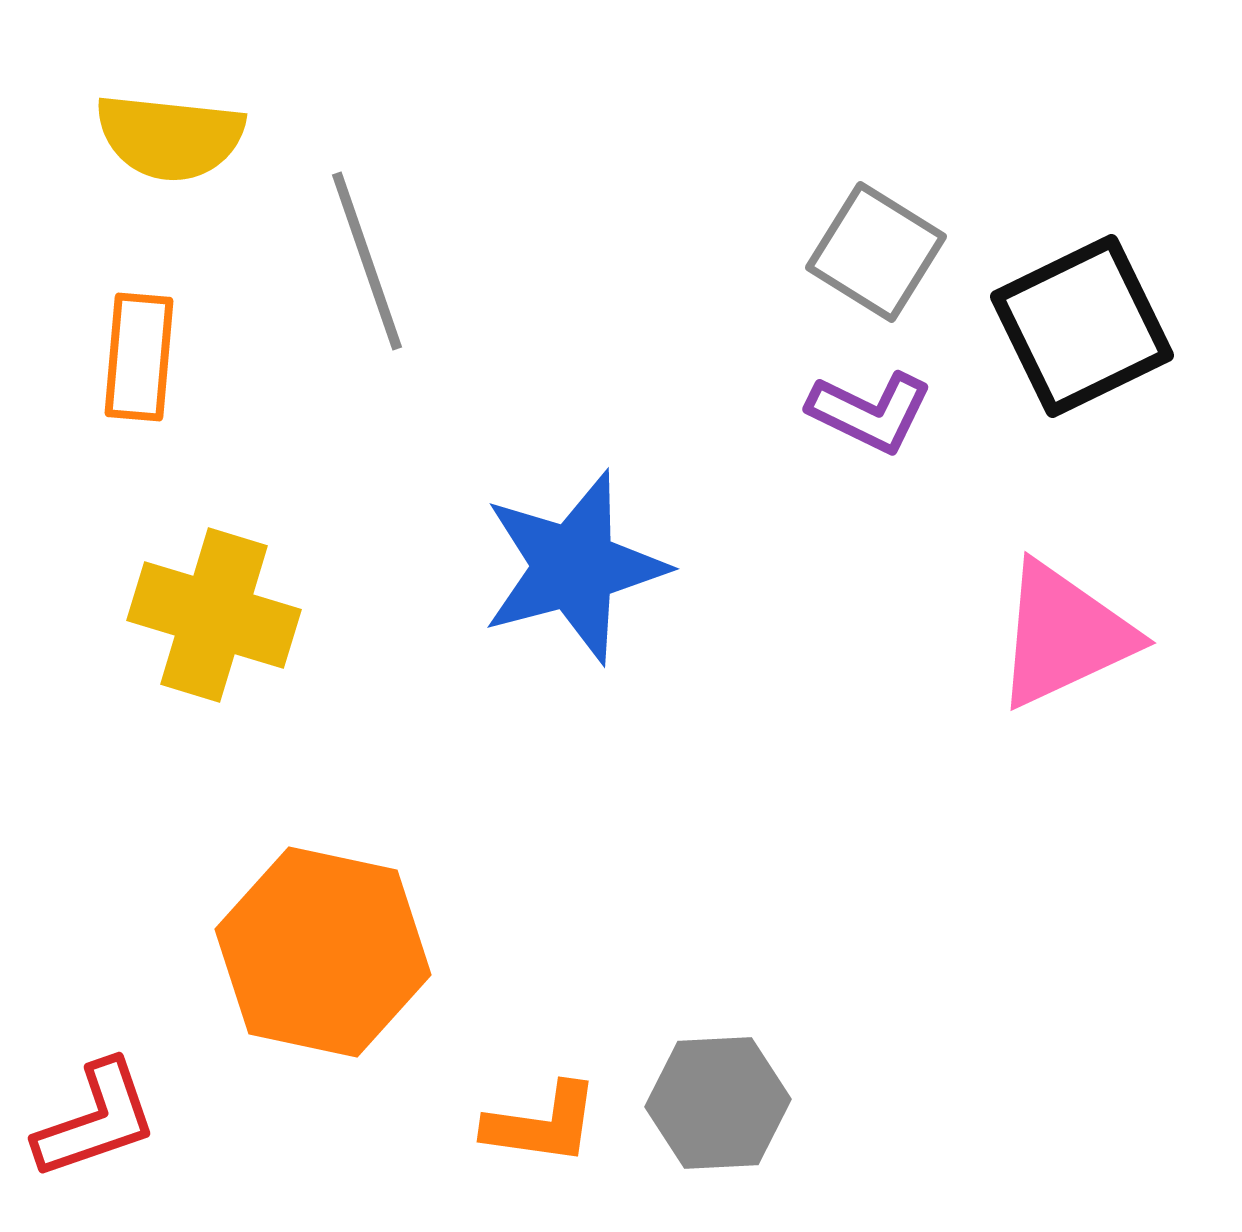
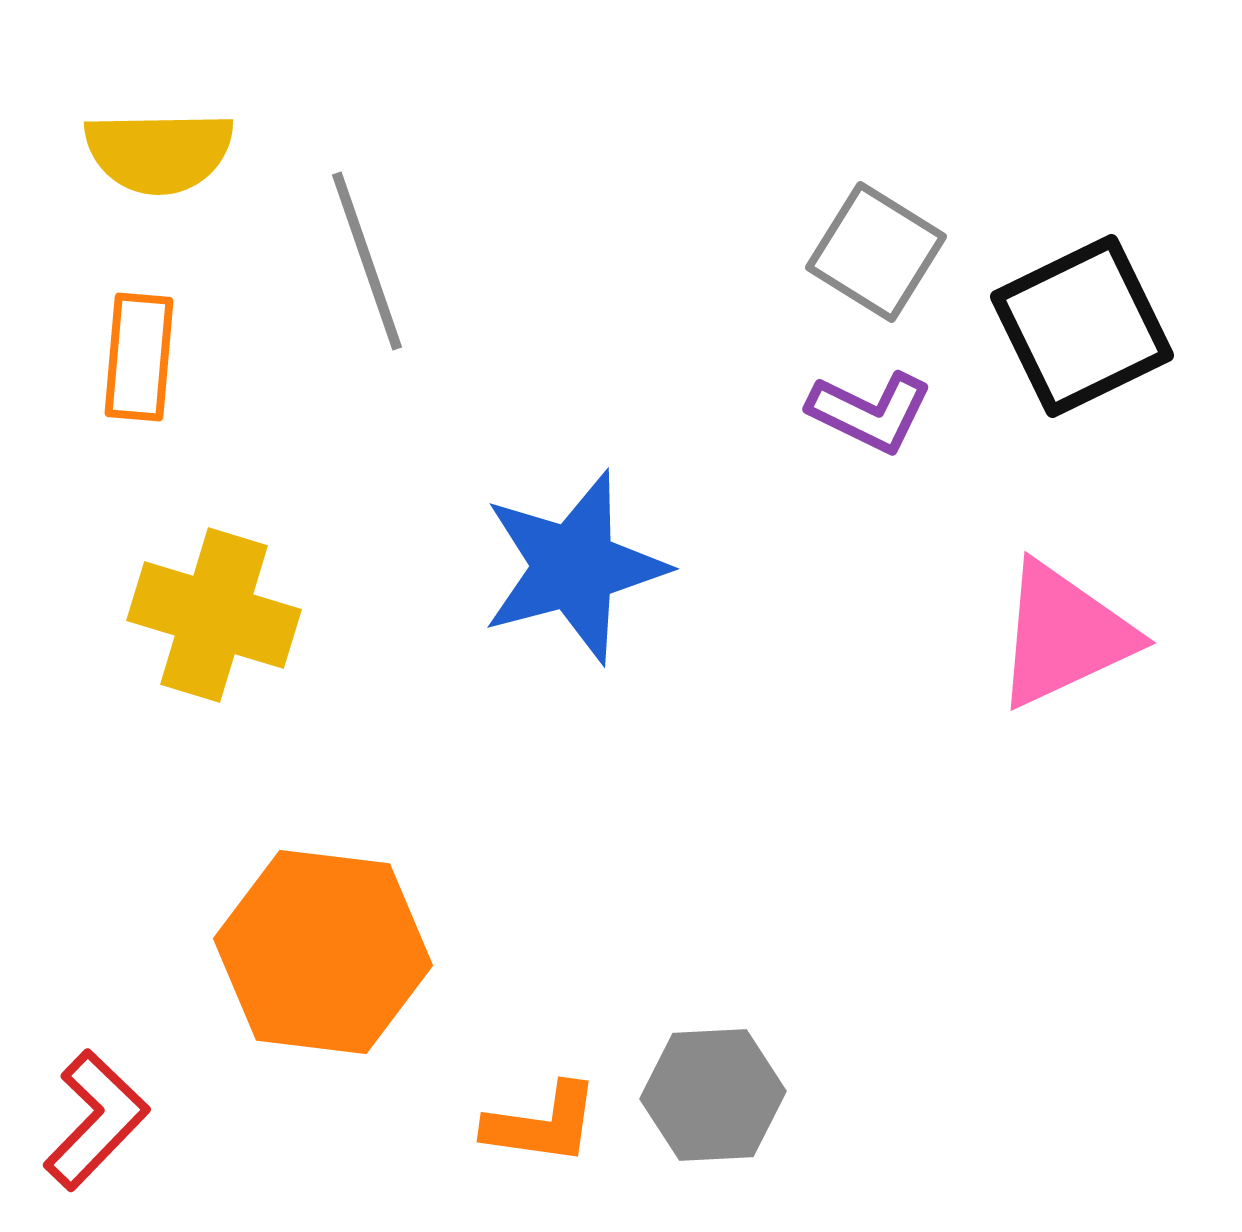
yellow semicircle: moved 11 px left, 15 px down; rotated 7 degrees counterclockwise
orange hexagon: rotated 5 degrees counterclockwise
gray hexagon: moved 5 px left, 8 px up
red L-shape: rotated 27 degrees counterclockwise
